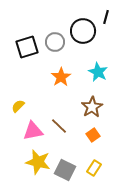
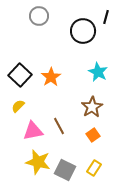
gray circle: moved 16 px left, 26 px up
black square: moved 7 px left, 28 px down; rotated 30 degrees counterclockwise
orange star: moved 10 px left
brown line: rotated 18 degrees clockwise
